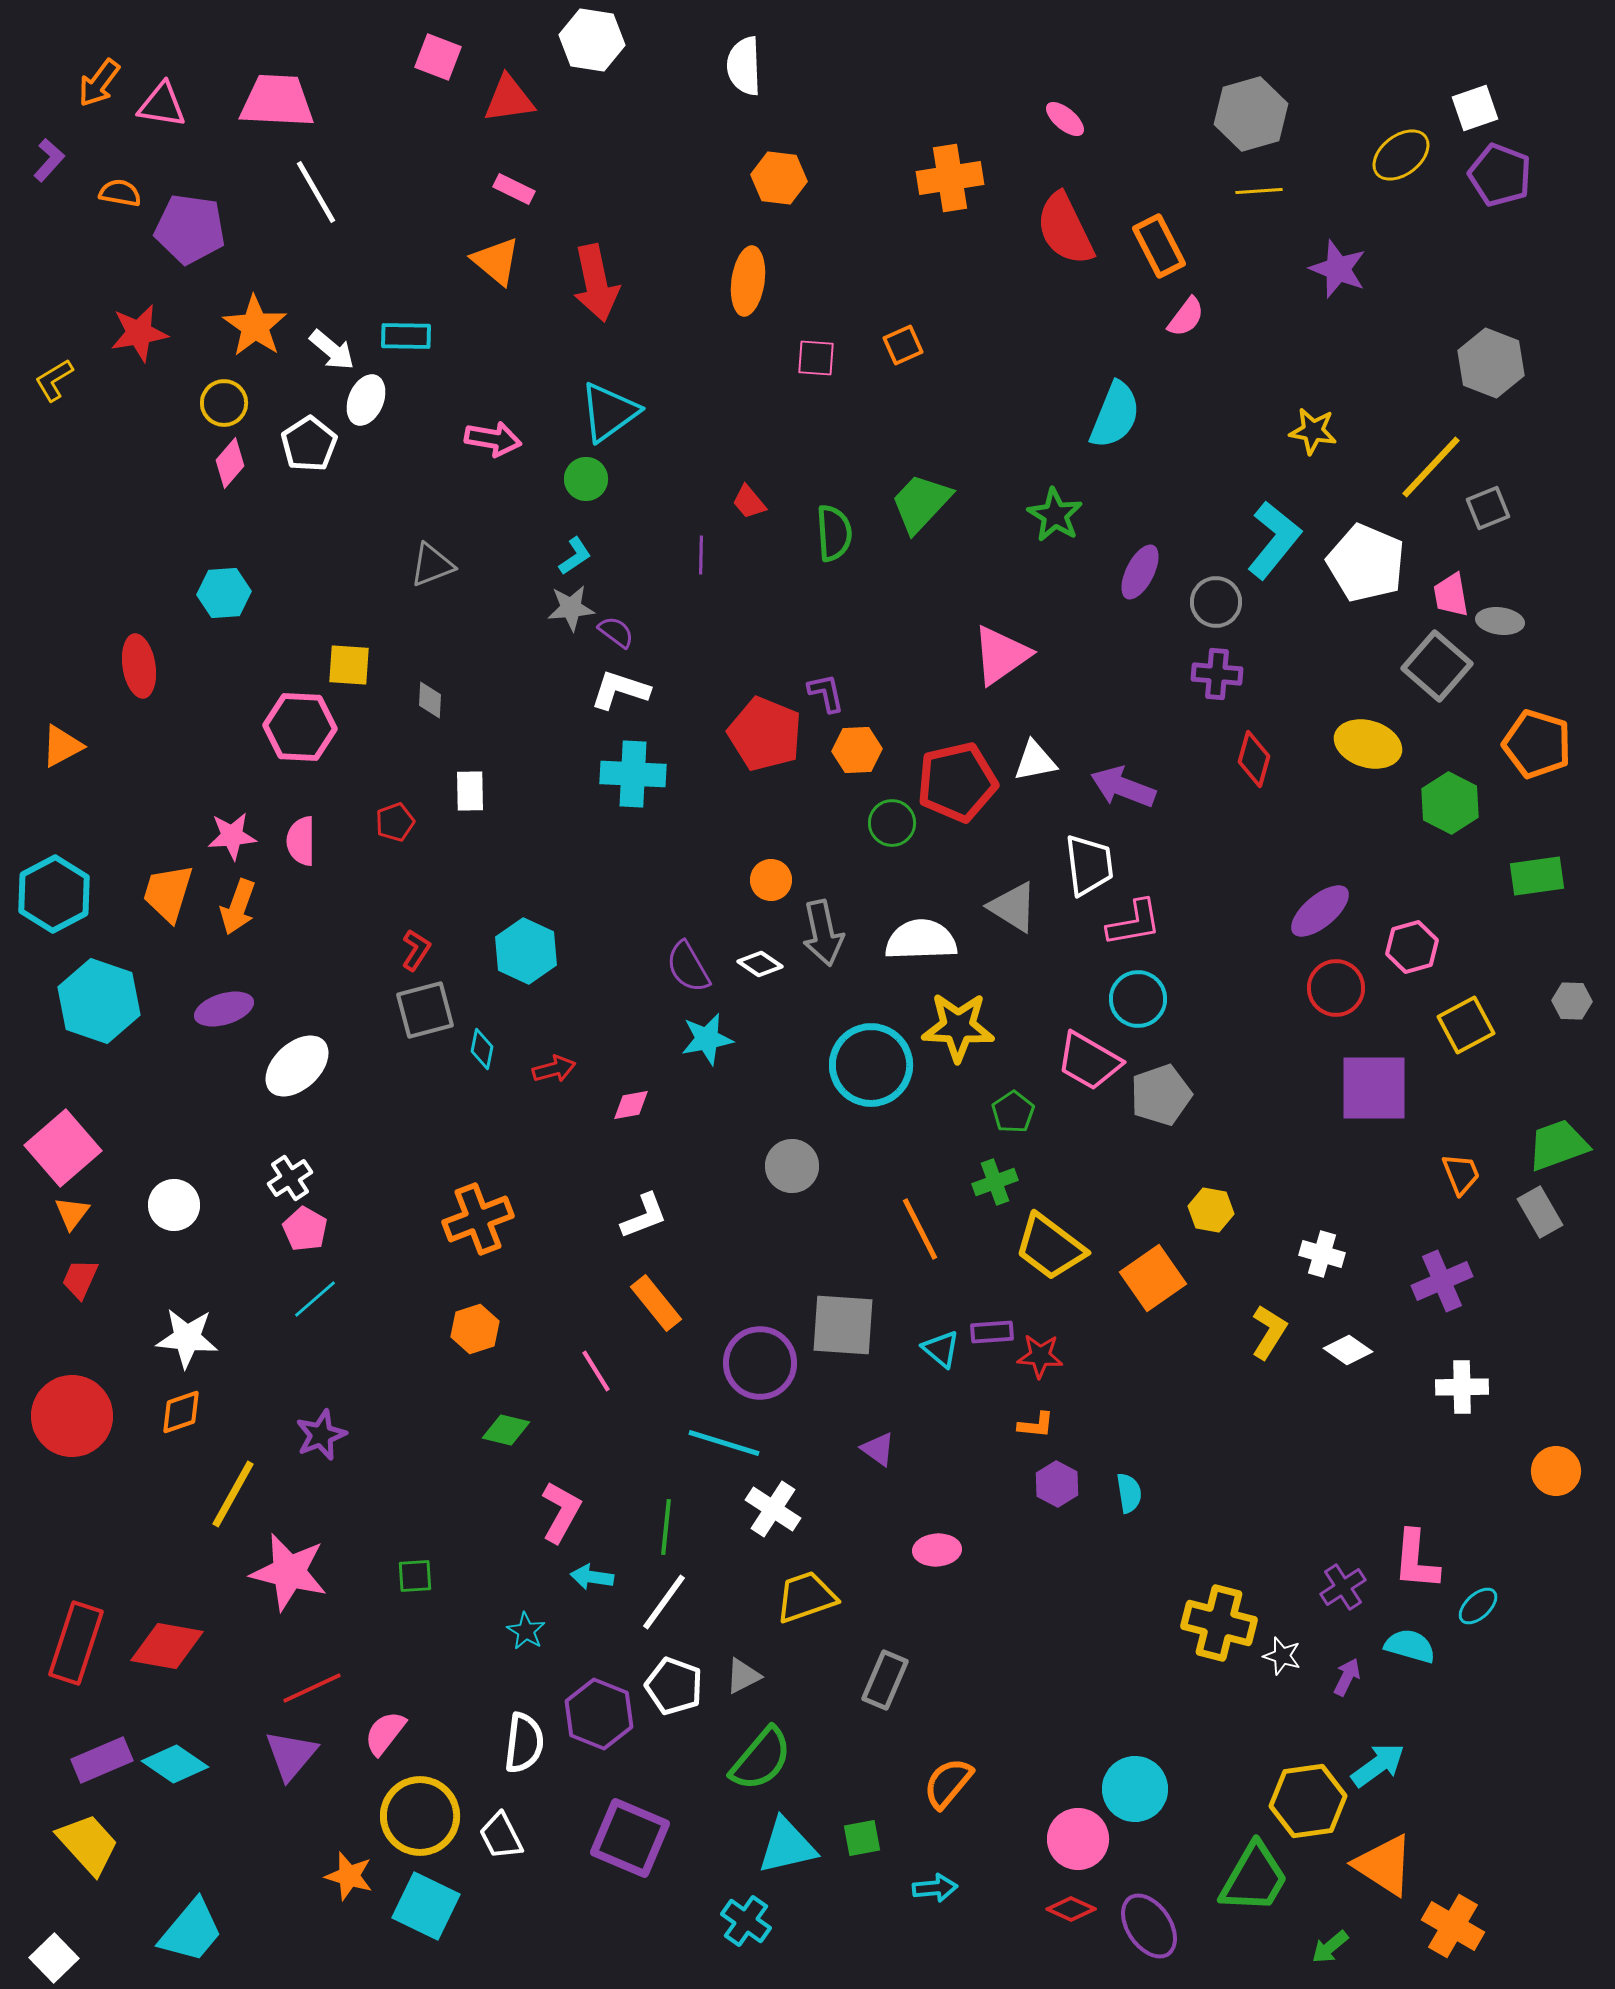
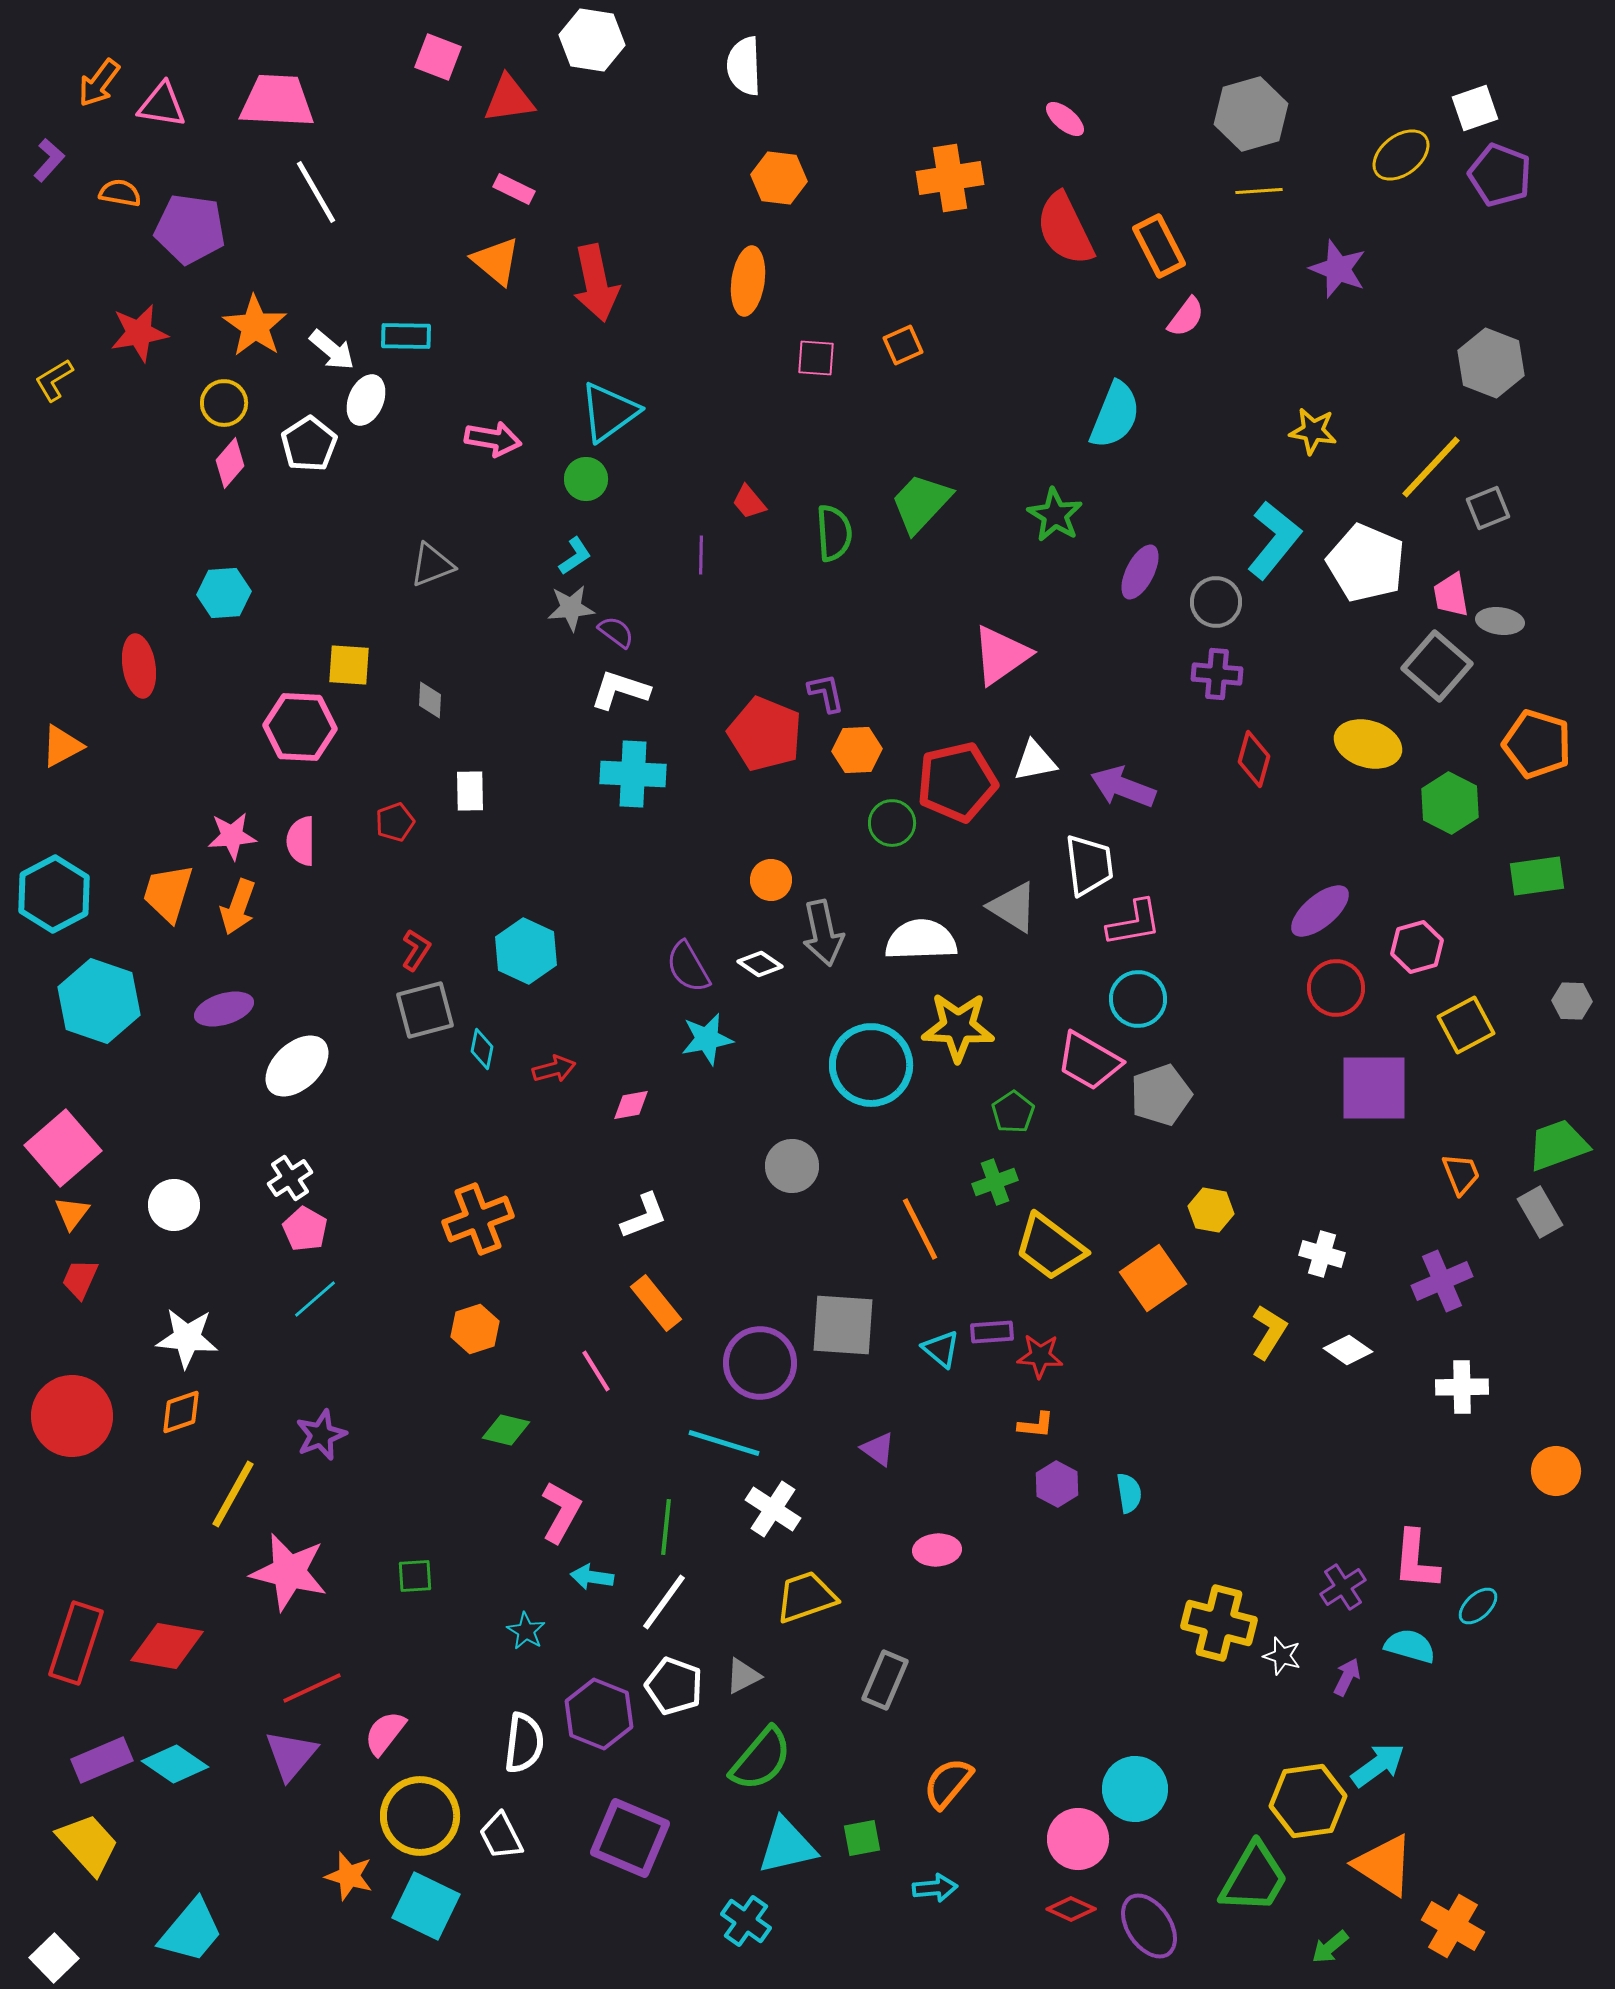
pink hexagon at (1412, 947): moved 5 px right
